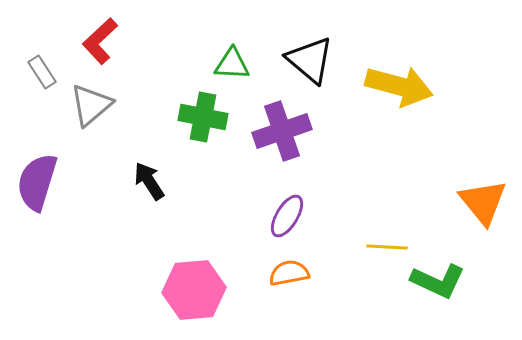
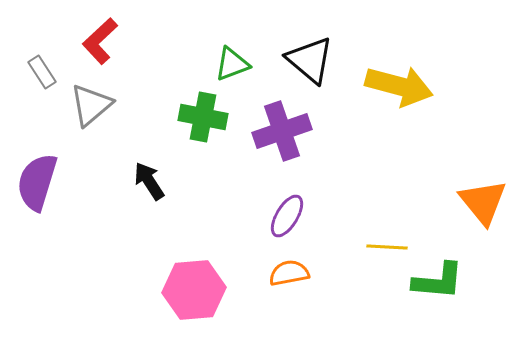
green triangle: rotated 24 degrees counterclockwise
green L-shape: rotated 20 degrees counterclockwise
